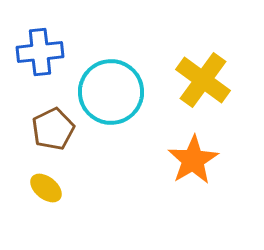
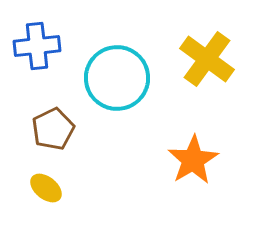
blue cross: moved 3 px left, 6 px up
yellow cross: moved 4 px right, 21 px up
cyan circle: moved 6 px right, 14 px up
